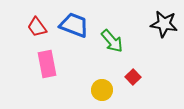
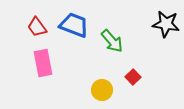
black star: moved 2 px right
pink rectangle: moved 4 px left, 1 px up
